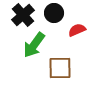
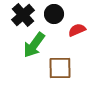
black circle: moved 1 px down
